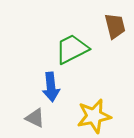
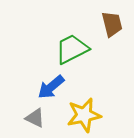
brown trapezoid: moved 3 px left, 2 px up
blue arrow: rotated 56 degrees clockwise
yellow star: moved 10 px left, 1 px up
